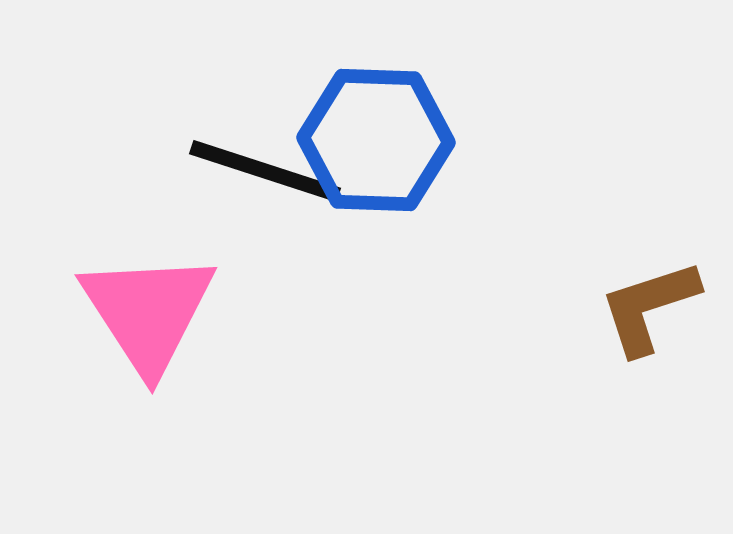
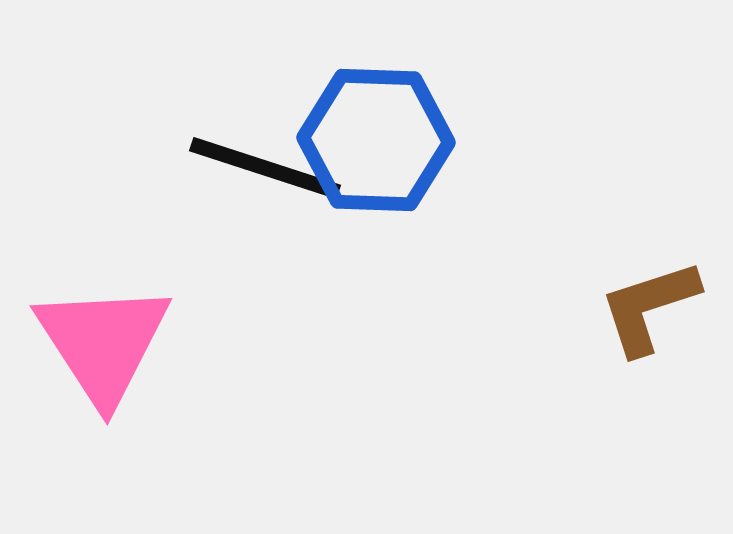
black line: moved 3 px up
pink triangle: moved 45 px left, 31 px down
